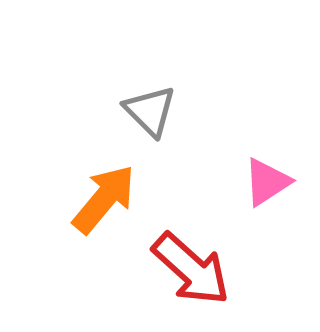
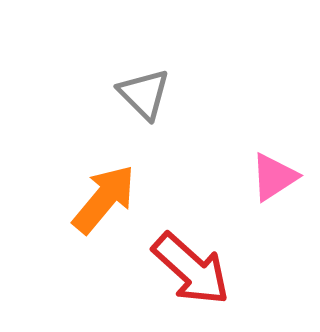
gray triangle: moved 6 px left, 17 px up
pink triangle: moved 7 px right, 5 px up
